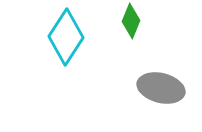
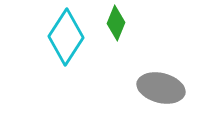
green diamond: moved 15 px left, 2 px down
